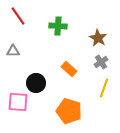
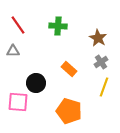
red line: moved 9 px down
yellow line: moved 1 px up
